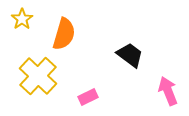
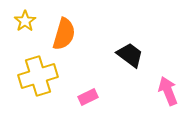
yellow star: moved 3 px right, 2 px down
yellow cross: rotated 30 degrees clockwise
